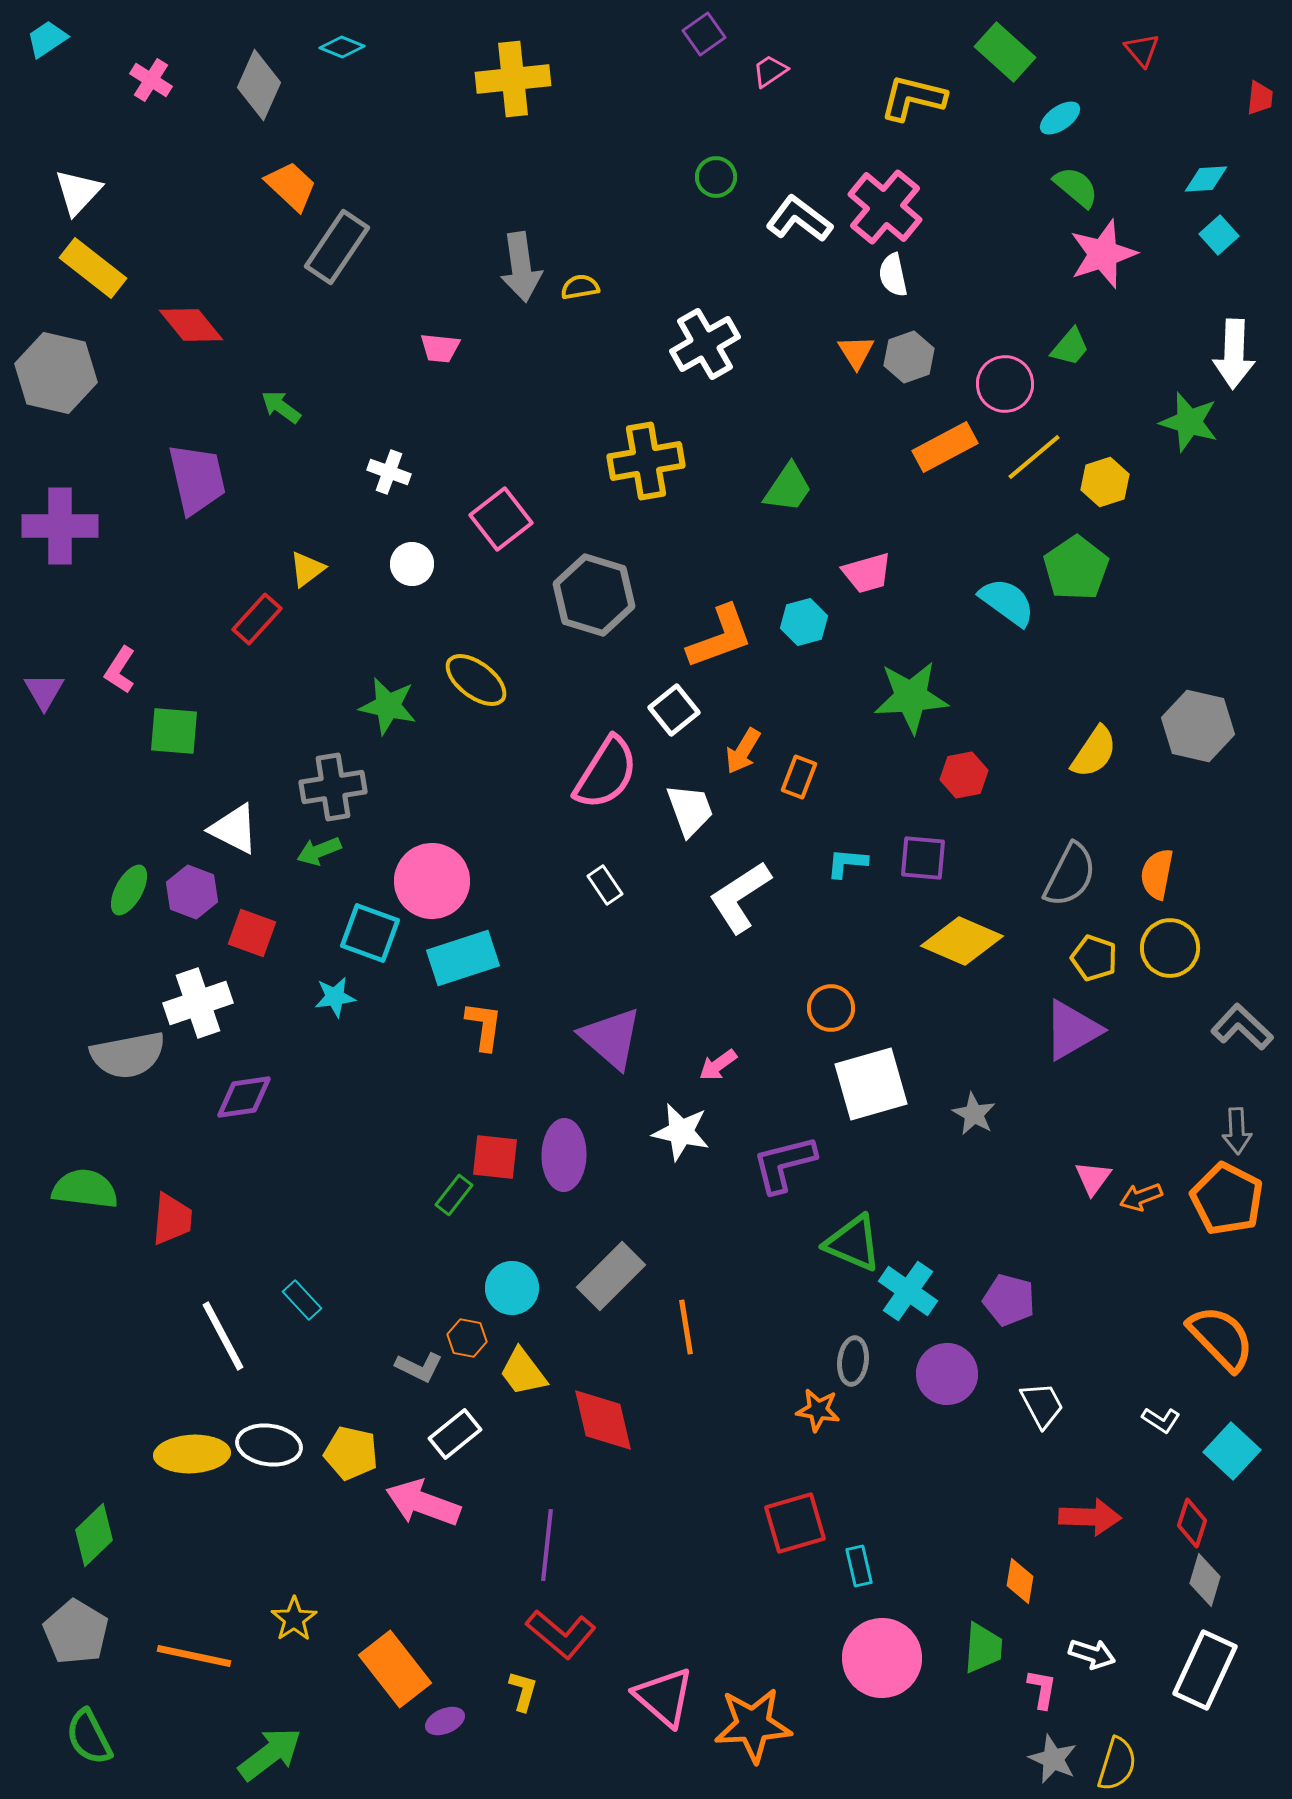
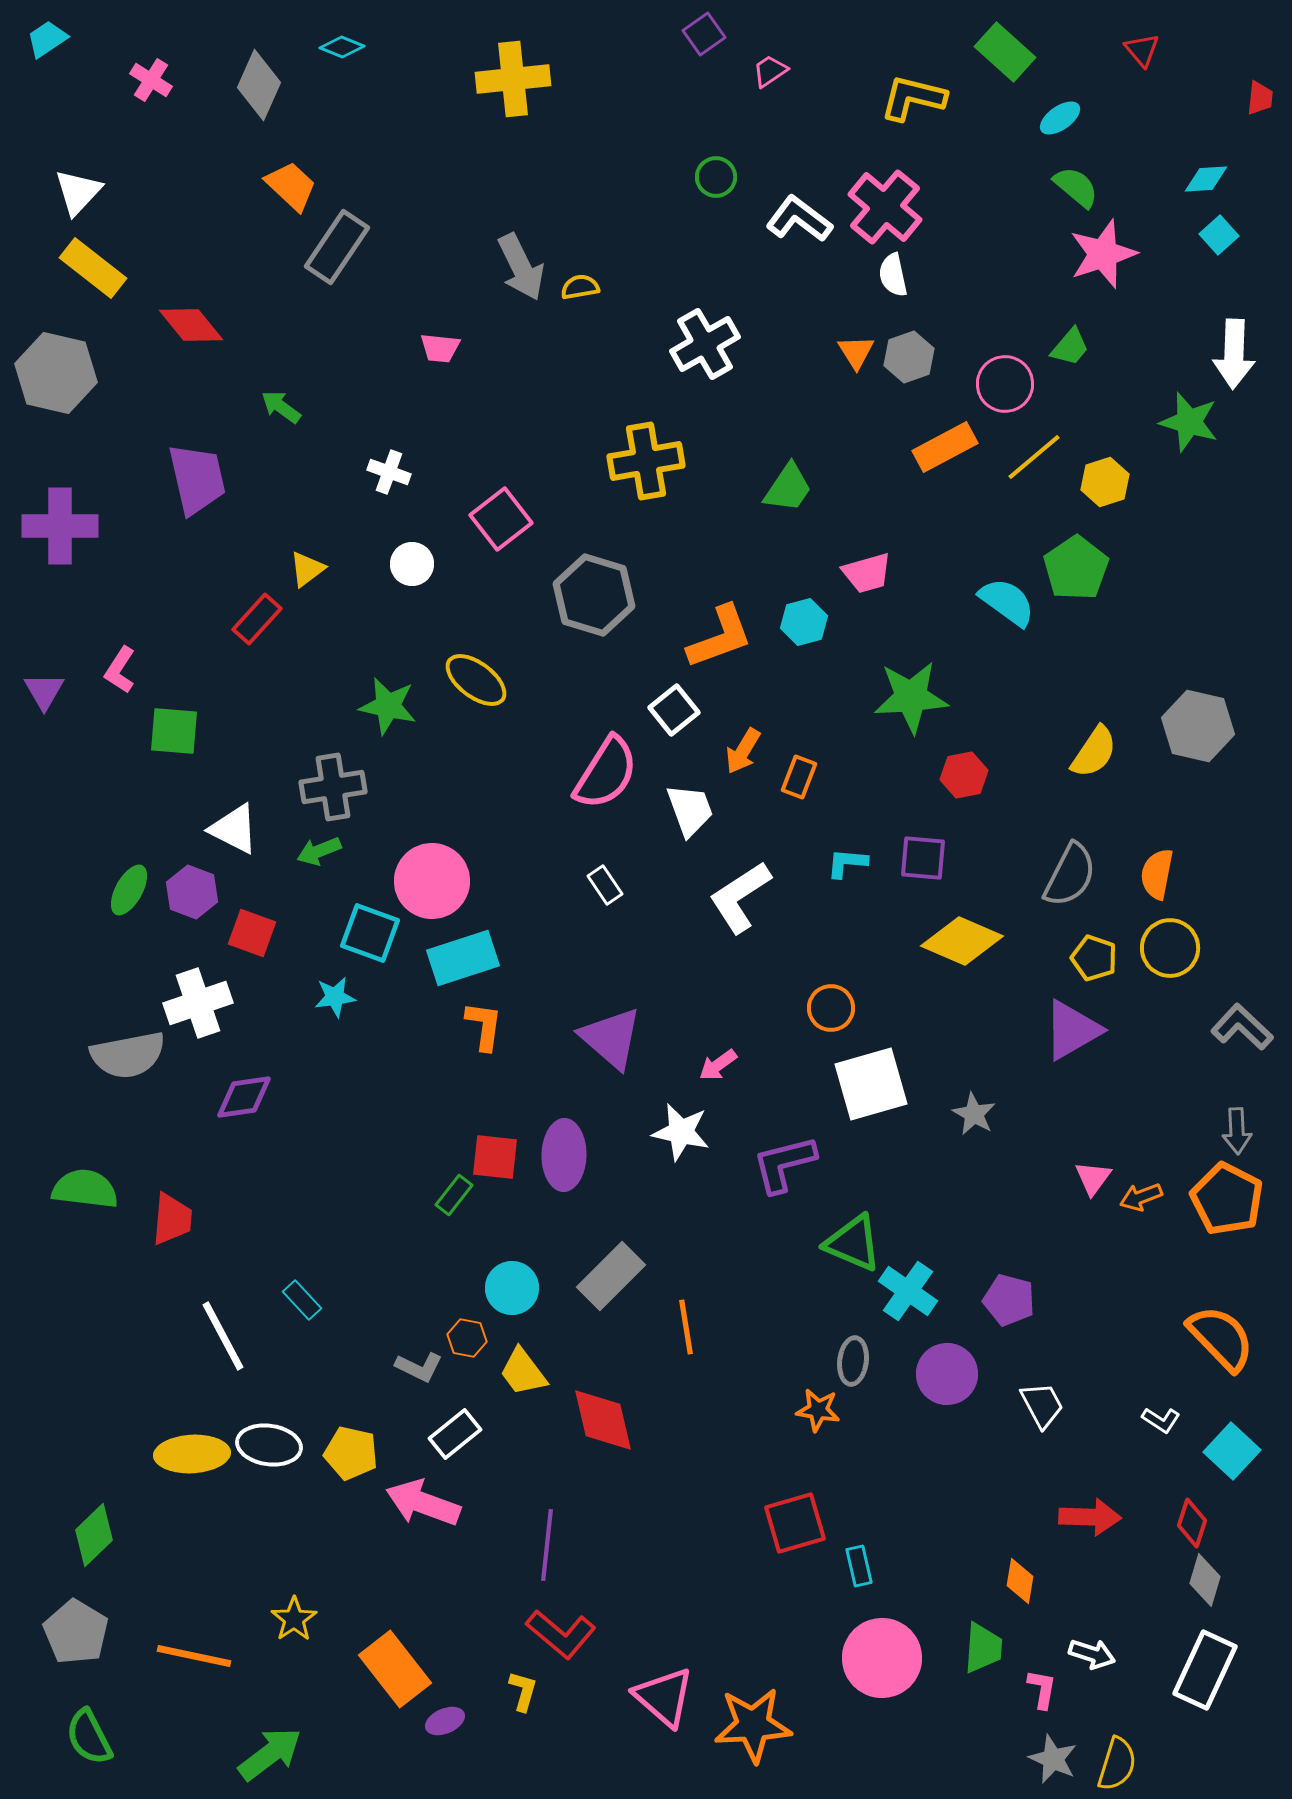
gray arrow at (521, 267): rotated 18 degrees counterclockwise
